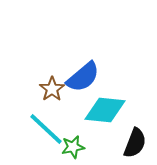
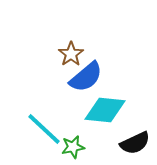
blue semicircle: moved 3 px right
brown star: moved 19 px right, 35 px up
cyan line: moved 2 px left
black semicircle: rotated 44 degrees clockwise
